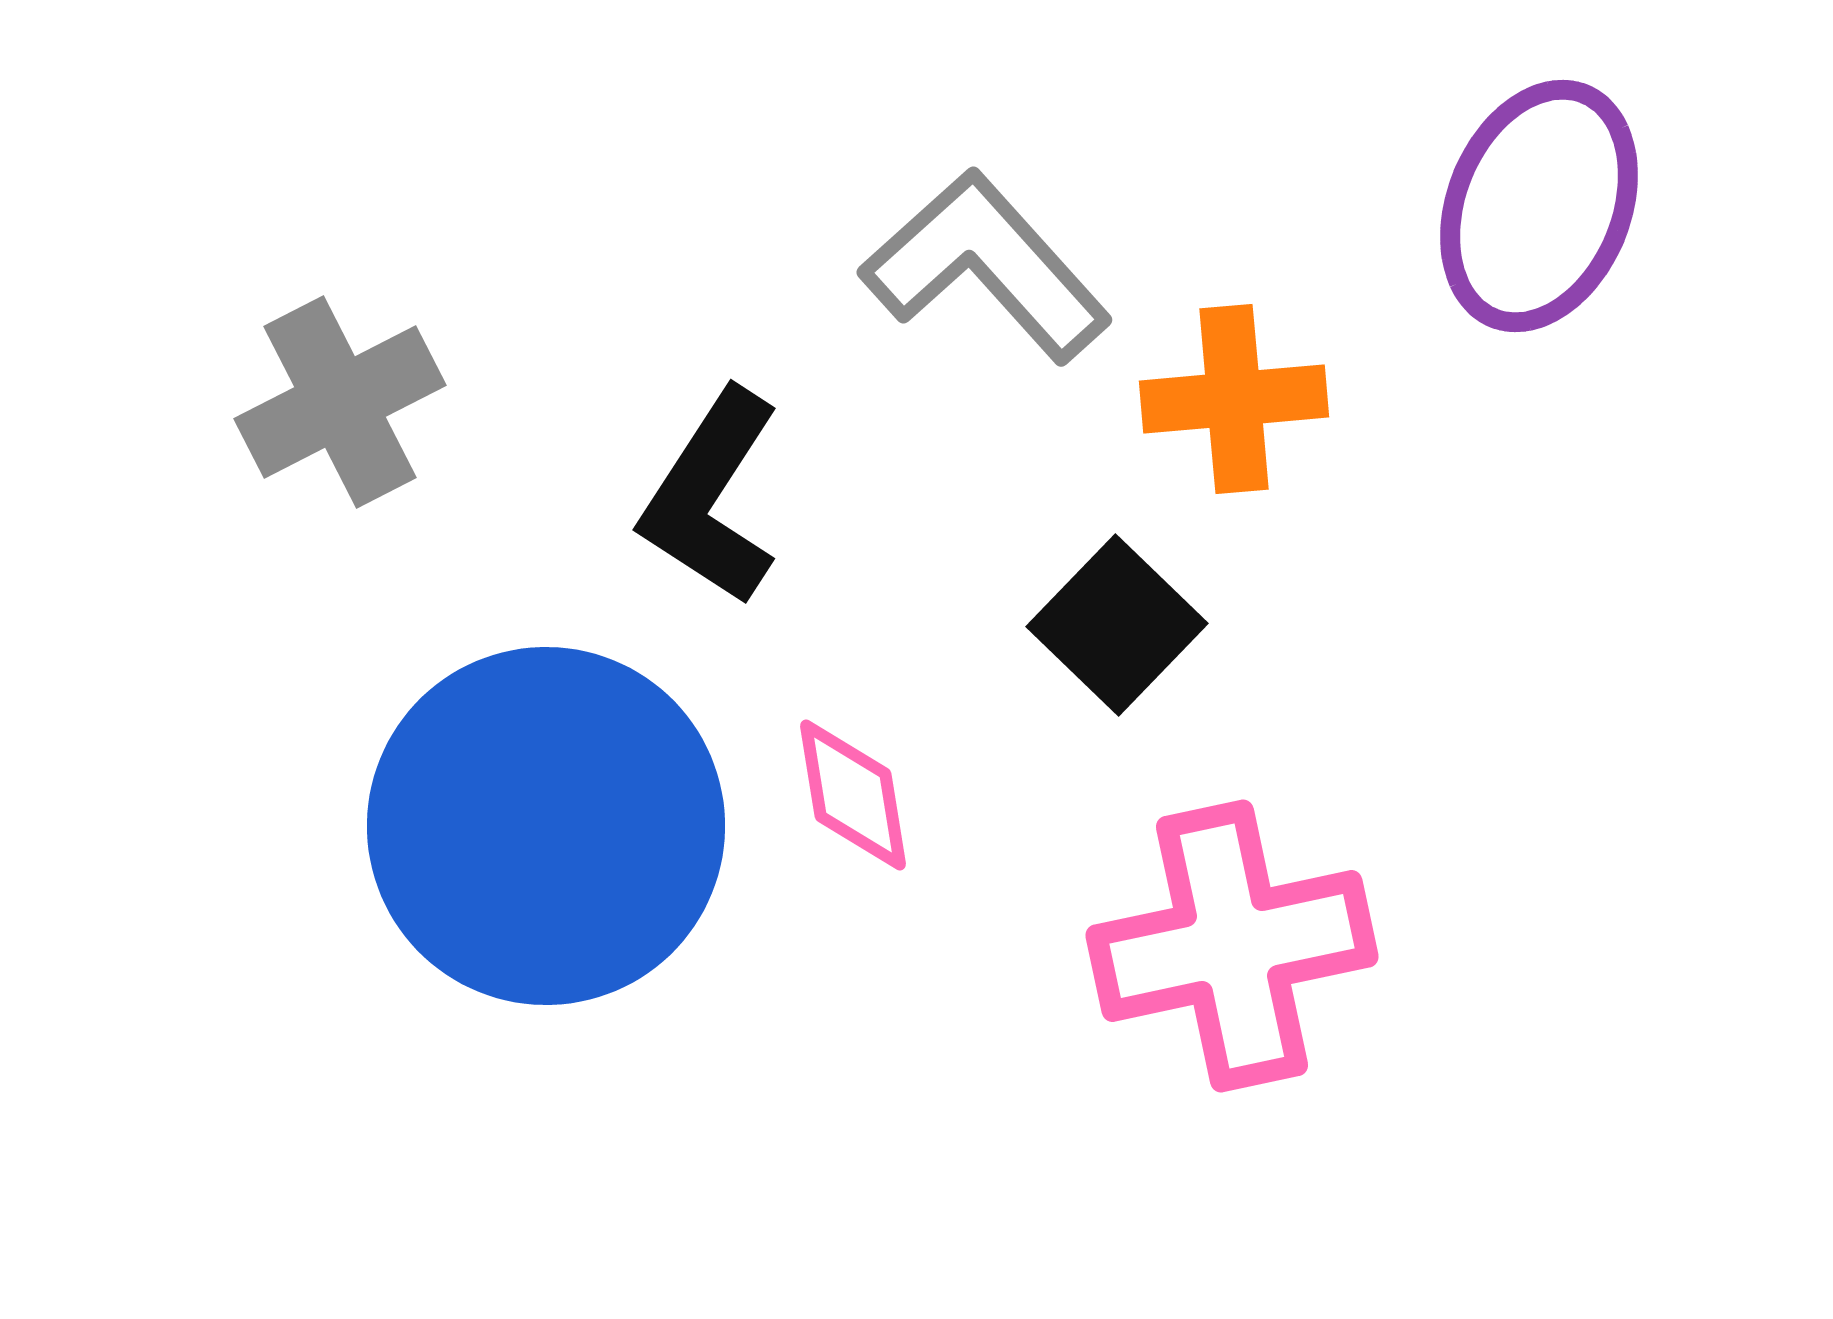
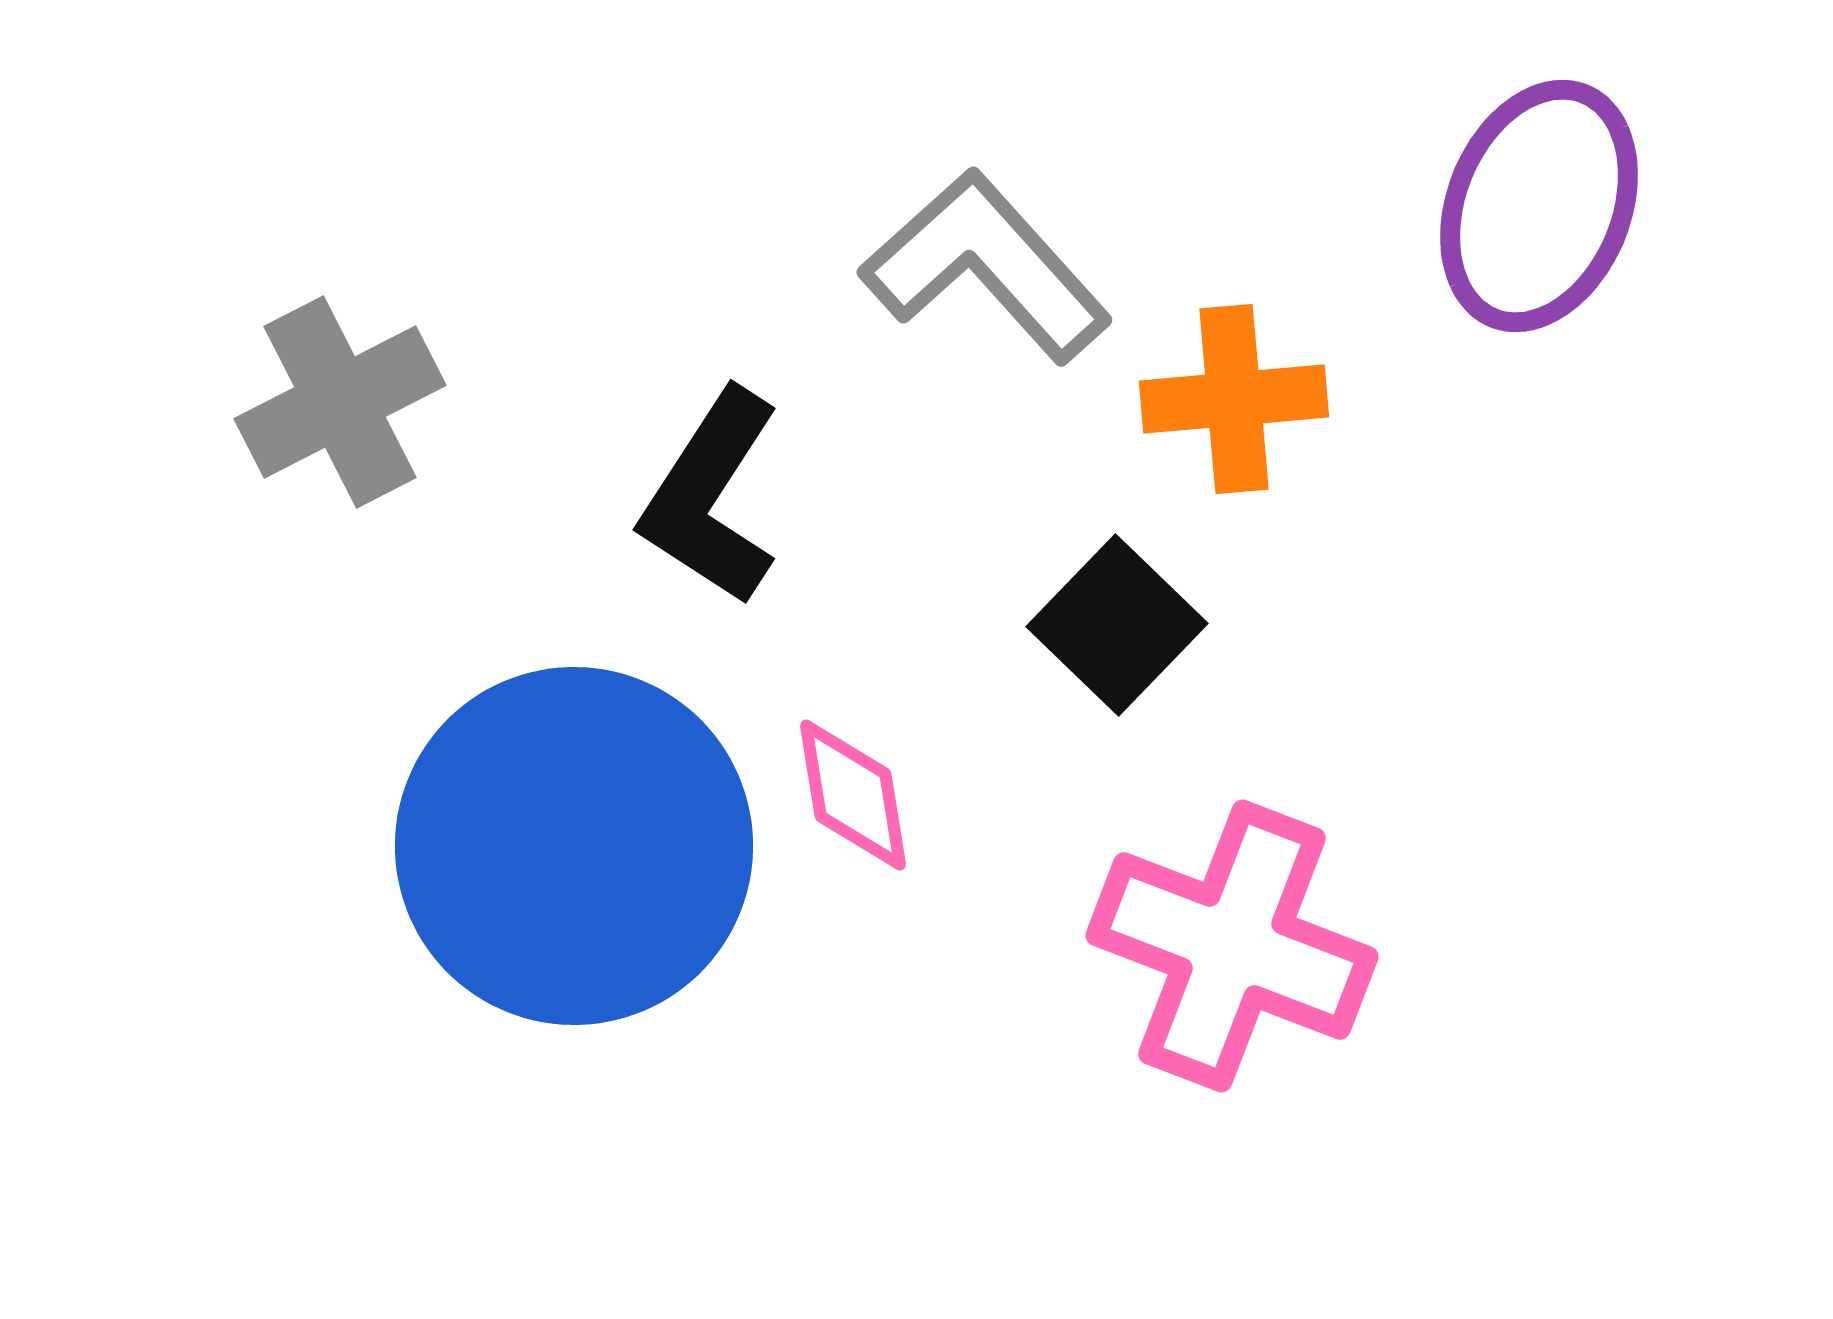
blue circle: moved 28 px right, 20 px down
pink cross: rotated 33 degrees clockwise
